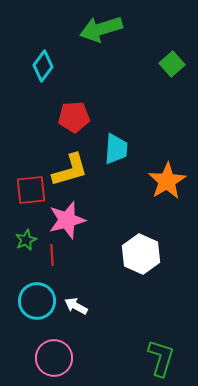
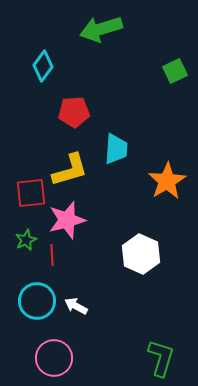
green square: moved 3 px right, 7 px down; rotated 15 degrees clockwise
red pentagon: moved 5 px up
red square: moved 3 px down
